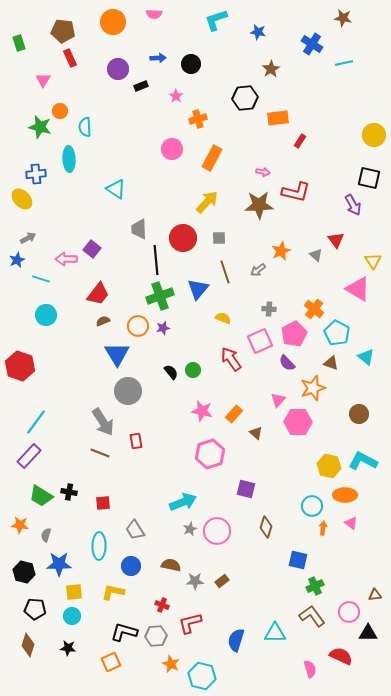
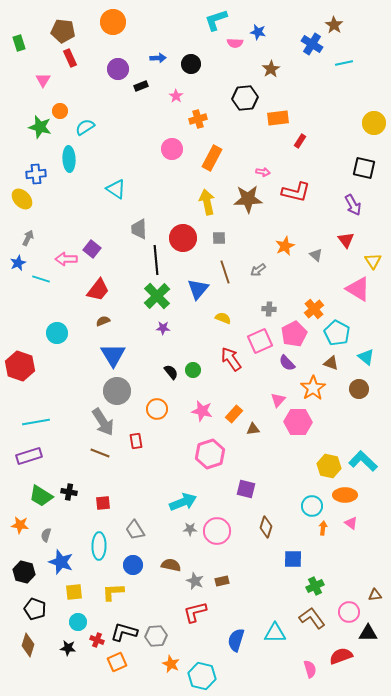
pink semicircle at (154, 14): moved 81 px right, 29 px down
brown star at (343, 18): moved 9 px left, 7 px down; rotated 24 degrees clockwise
cyan semicircle at (85, 127): rotated 60 degrees clockwise
yellow circle at (374, 135): moved 12 px up
black square at (369, 178): moved 5 px left, 10 px up
yellow arrow at (207, 202): rotated 55 degrees counterclockwise
brown star at (259, 205): moved 11 px left, 6 px up
gray arrow at (28, 238): rotated 35 degrees counterclockwise
red triangle at (336, 240): moved 10 px right
orange star at (281, 251): moved 4 px right, 5 px up
blue star at (17, 260): moved 1 px right, 3 px down
red trapezoid at (98, 294): moved 4 px up
green cross at (160, 296): moved 3 px left; rotated 24 degrees counterclockwise
orange cross at (314, 309): rotated 12 degrees clockwise
cyan circle at (46, 315): moved 11 px right, 18 px down
orange circle at (138, 326): moved 19 px right, 83 px down
purple star at (163, 328): rotated 16 degrees clockwise
blue triangle at (117, 354): moved 4 px left, 1 px down
orange star at (313, 388): rotated 15 degrees counterclockwise
gray circle at (128, 391): moved 11 px left
brown circle at (359, 414): moved 25 px up
cyan line at (36, 422): rotated 44 degrees clockwise
brown triangle at (256, 433): moved 3 px left, 4 px up; rotated 48 degrees counterclockwise
purple rectangle at (29, 456): rotated 30 degrees clockwise
cyan L-shape at (363, 461): rotated 16 degrees clockwise
gray star at (190, 529): rotated 24 degrees clockwise
blue square at (298, 560): moved 5 px left, 1 px up; rotated 12 degrees counterclockwise
blue star at (59, 564): moved 2 px right, 2 px up; rotated 20 degrees clockwise
blue circle at (131, 566): moved 2 px right, 1 px up
gray star at (195, 581): rotated 24 degrees clockwise
brown rectangle at (222, 581): rotated 24 degrees clockwise
yellow L-shape at (113, 592): rotated 15 degrees counterclockwise
red cross at (162, 605): moved 65 px left, 35 px down
black pentagon at (35, 609): rotated 15 degrees clockwise
cyan circle at (72, 616): moved 6 px right, 6 px down
brown L-shape at (312, 616): moved 2 px down
red L-shape at (190, 623): moved 5 px right, 11 px up
red semicircle at (341, 656): rotated 45 degrees counterclockwise
orange square at (111, 662): moved 6 px right
